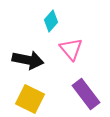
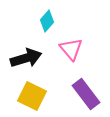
cyan diamond: moved 4 px left
black arrow: moved 2 px left, 2 px up; rotated 28 degrees counterclockwise
yellow square: moved 2 px right, 3 px up
